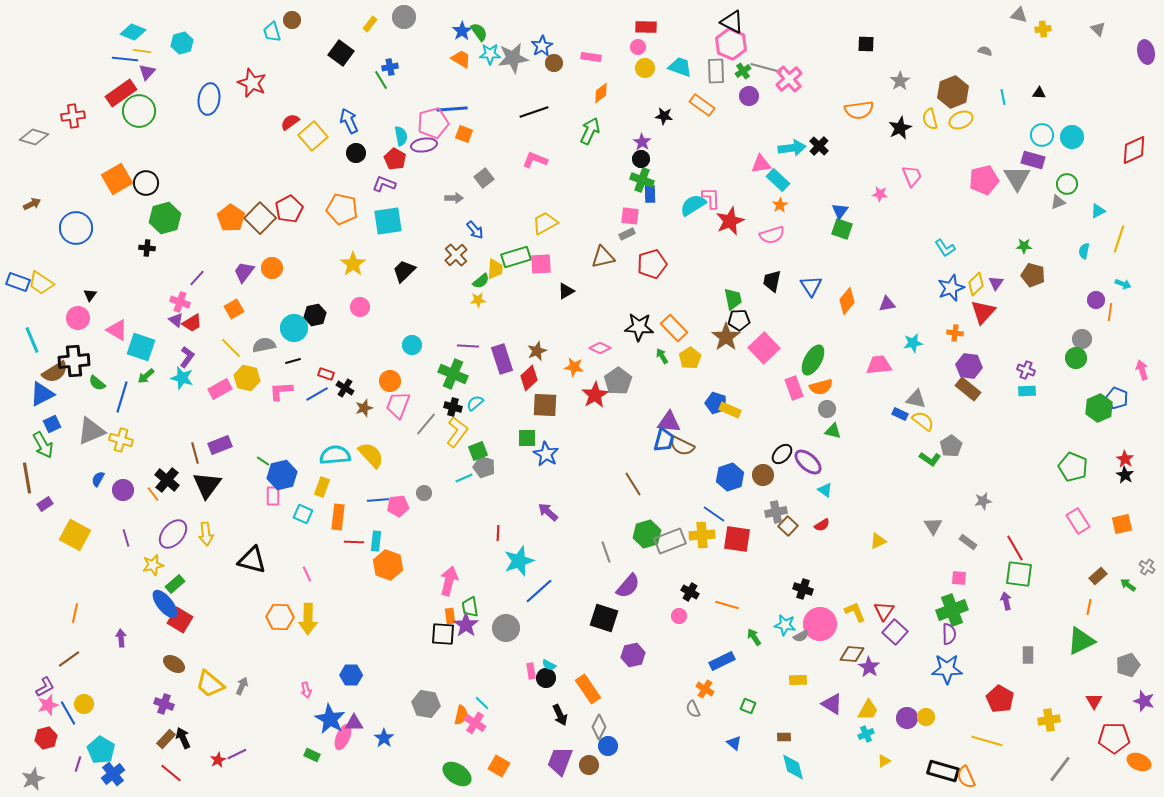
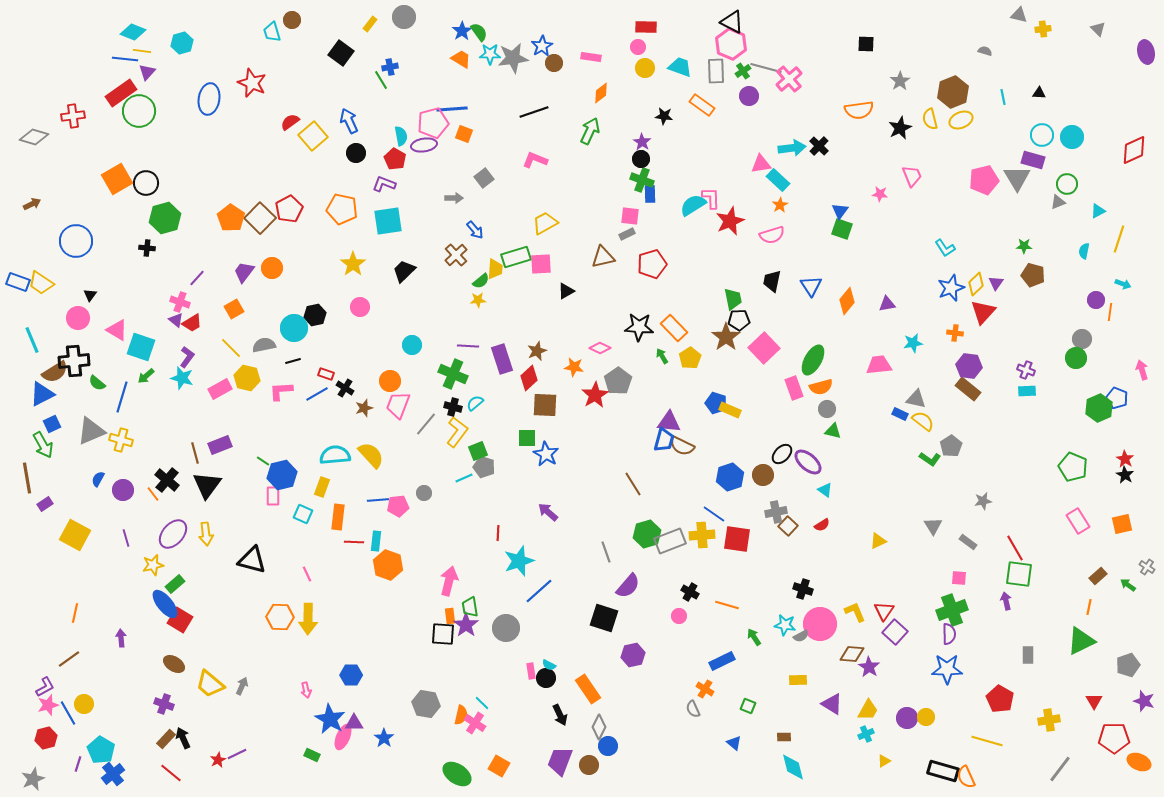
blue circle at (76, 228): moved 13 px down
